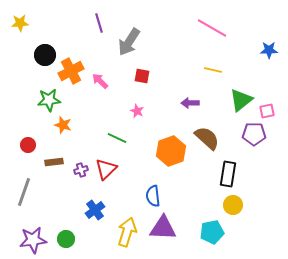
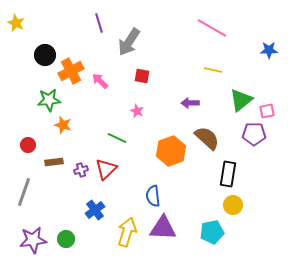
yellow star: moved 4 px left; rotated 30 degrees clockwise
